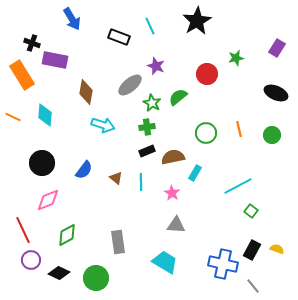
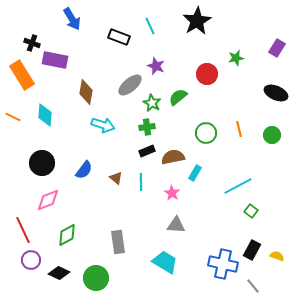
yellow semicircle at (277, 249): moved 7 px down
